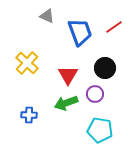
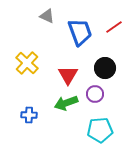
cyan pentagon: rotated 15 degrees counterclockwise
